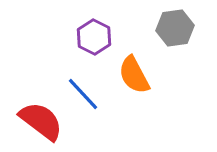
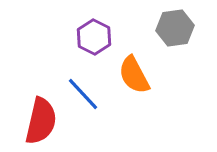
red semicircle: rotated 66 degrees clockwise
